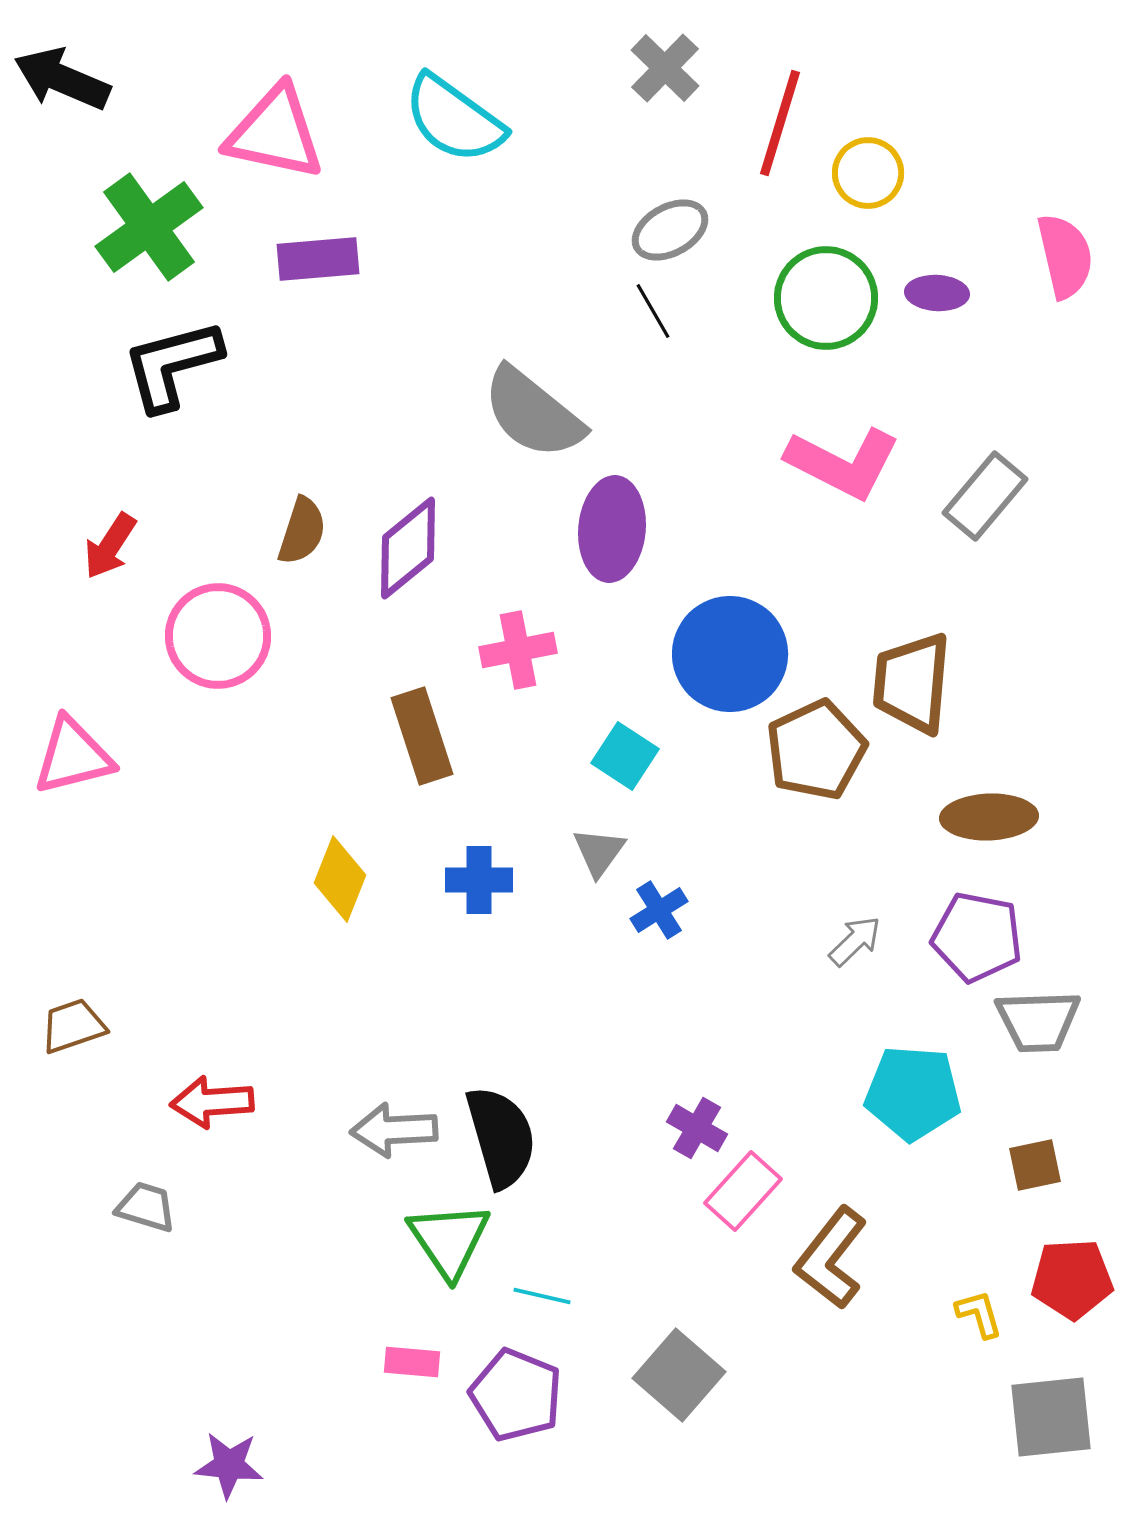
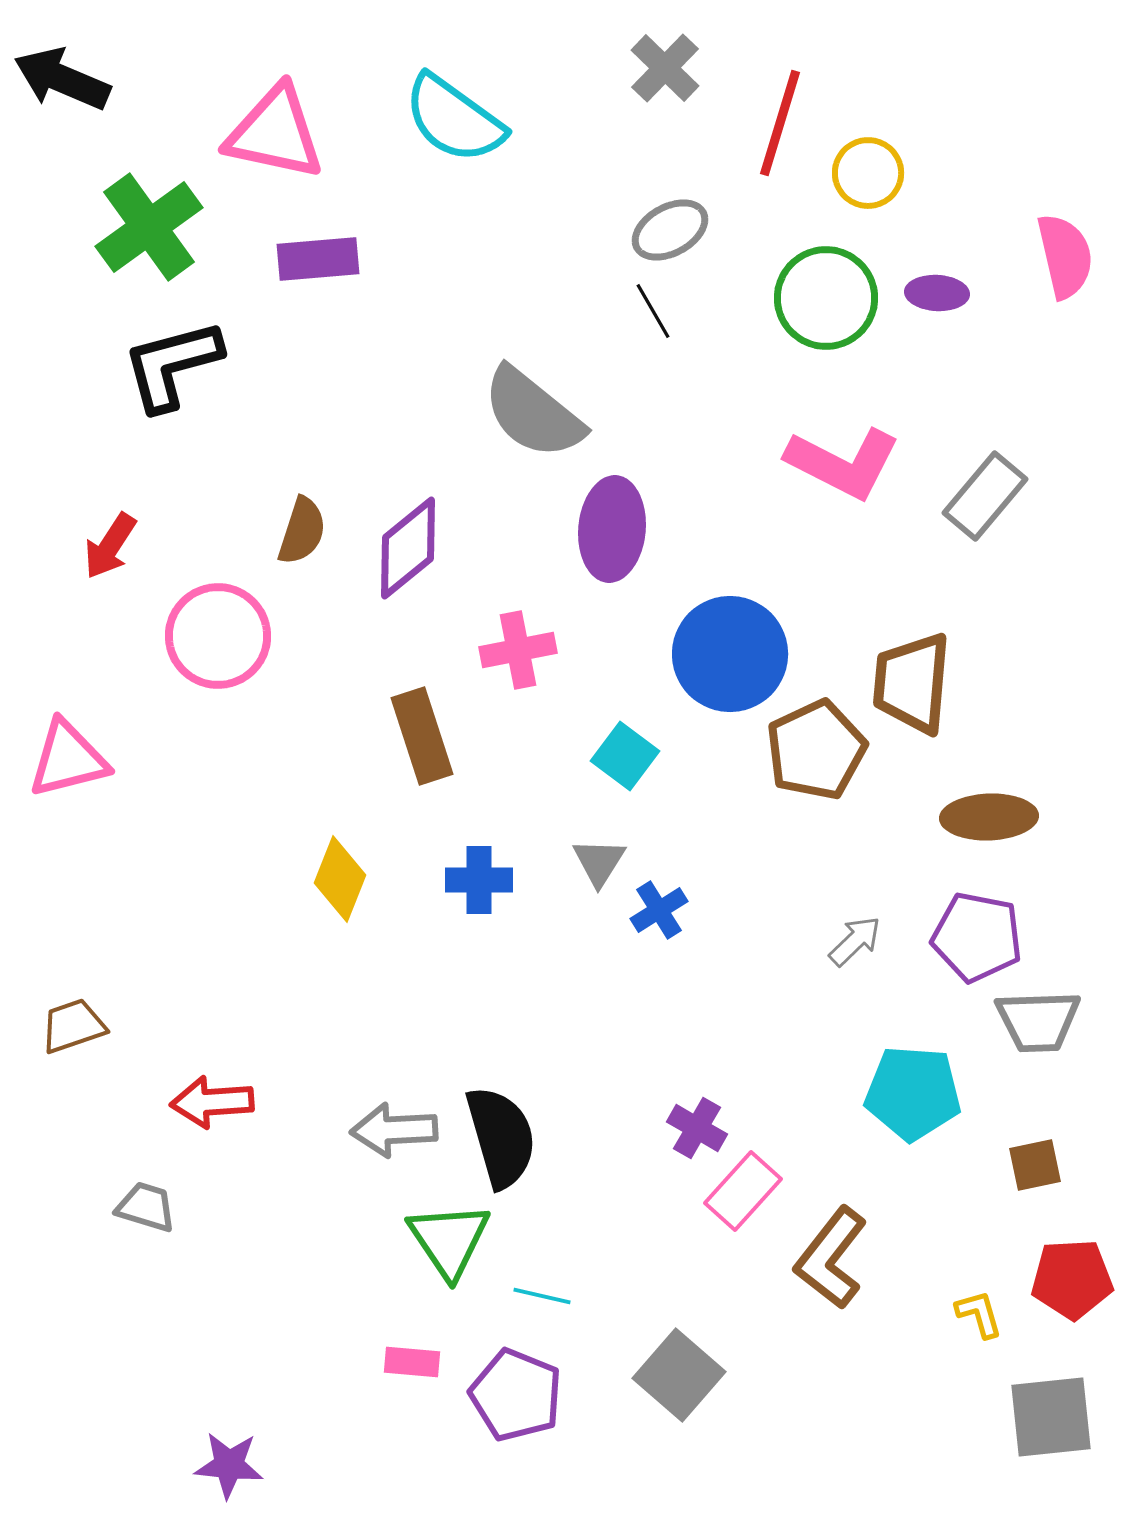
pink triangle at (73, 756): moved 5 px left, 3 px down
cyan square at (625, 756): rotated 4 degrees clockwise
gray triangle at (599, 852): moved 10 px down; rotated 4 degrees counterclockwise
